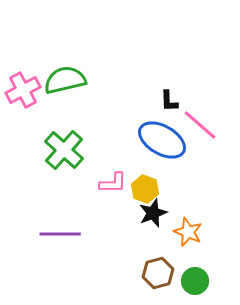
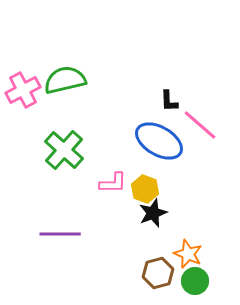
blue ellipse: moved 3 px left, 1 px down
orange star: moved 22 px down
